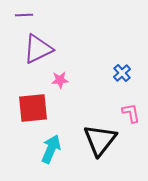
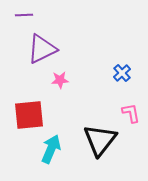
purple triangle: moved 4 px right
red square: moved 4 px left, 7 px down
